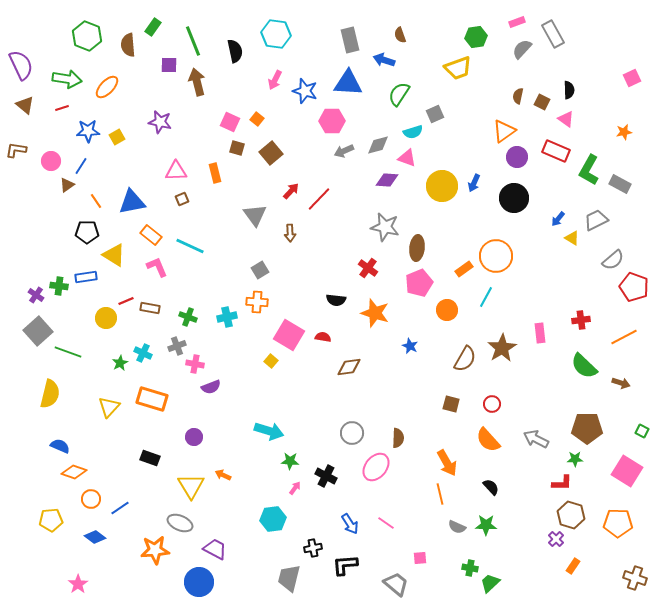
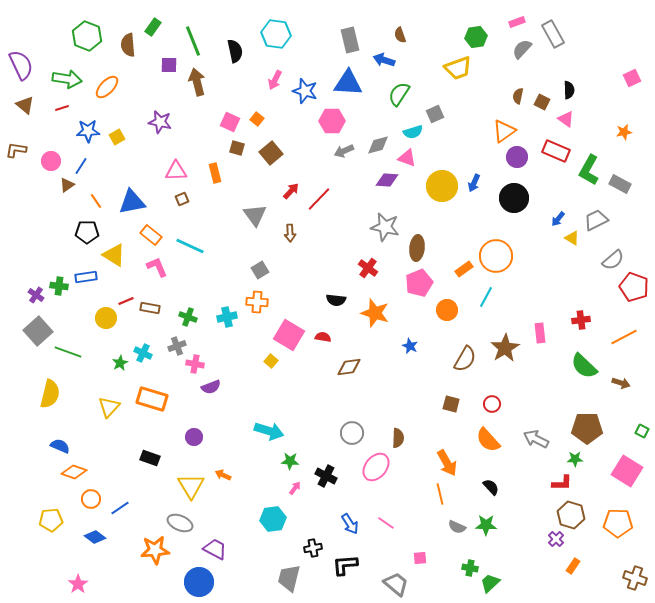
brown star at (502, 348): moved 3 px right
